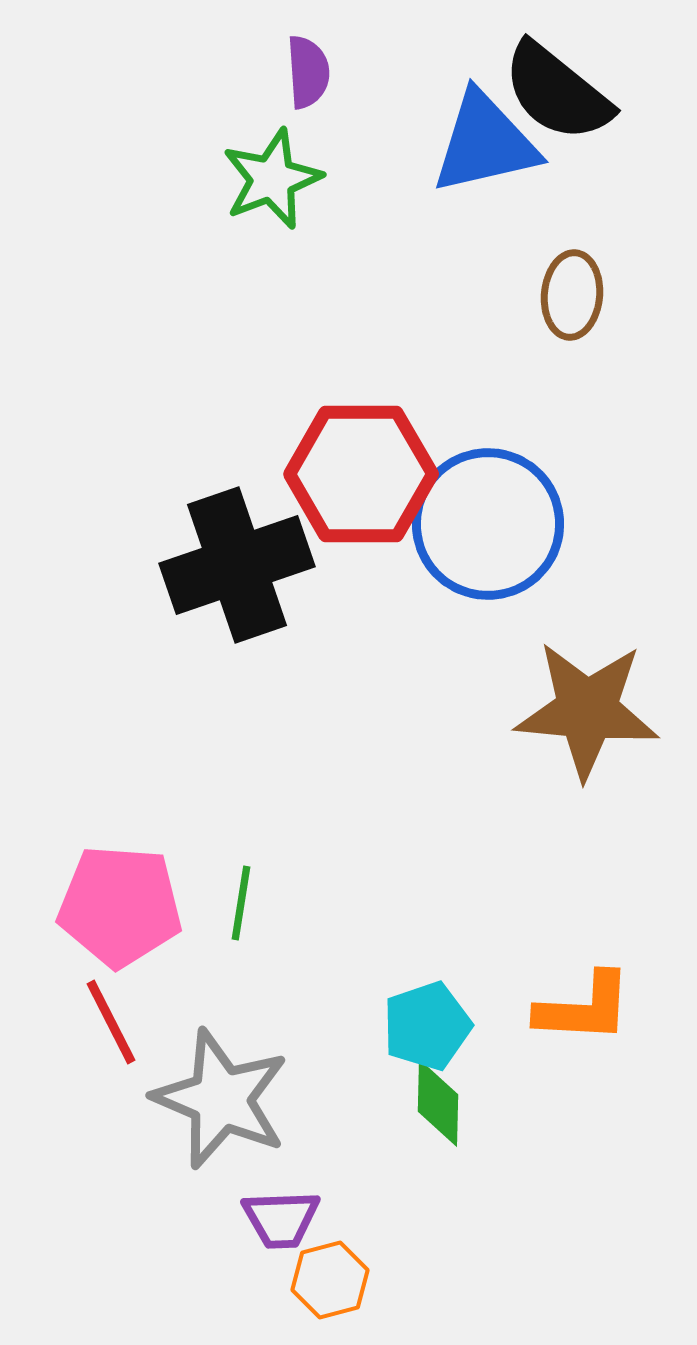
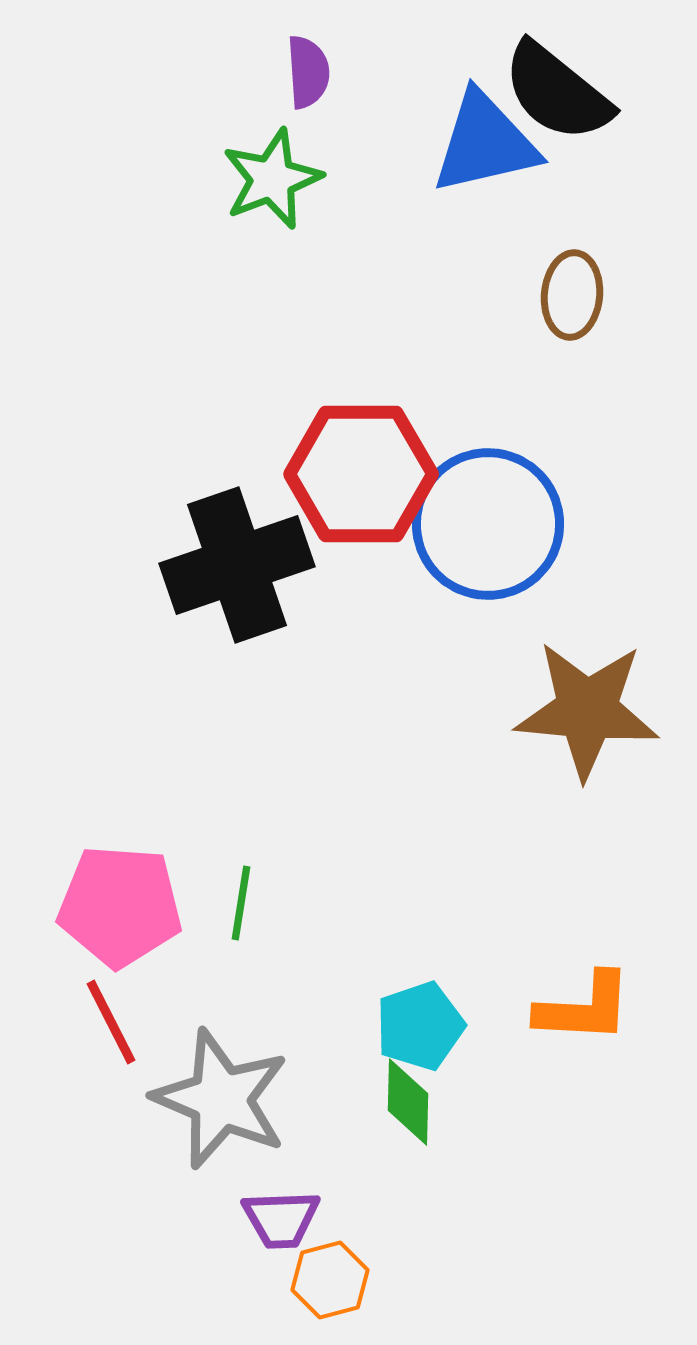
cyan pentagon: moved 7 px left
green diamond: moved 30 px left, 1 px up
